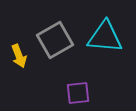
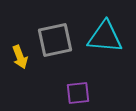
gray square: rotated 18 degrees clockwise
yellow arrow: moved 1 px right, 1 px down
